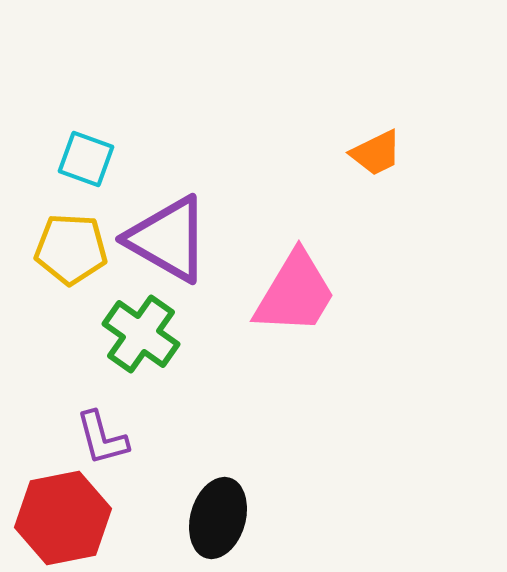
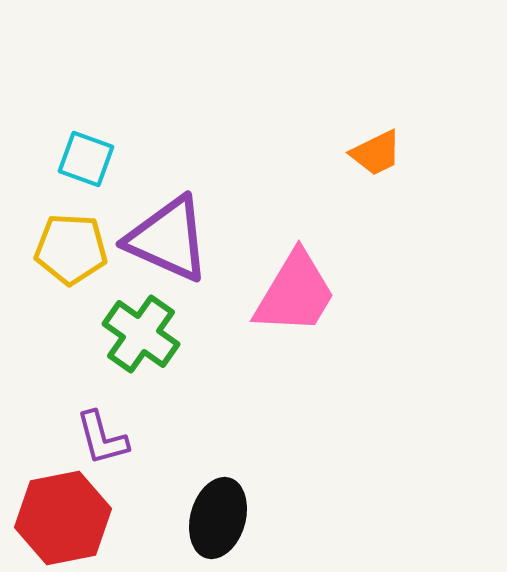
purple triangle: rotated 6 degrees counterclockwise
